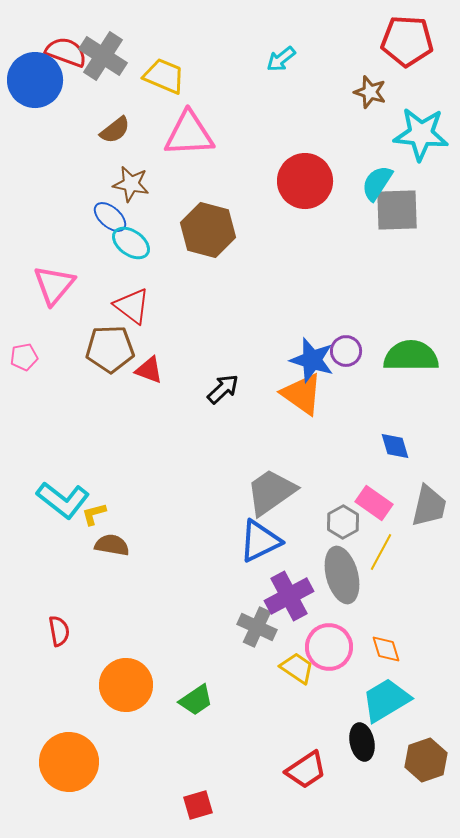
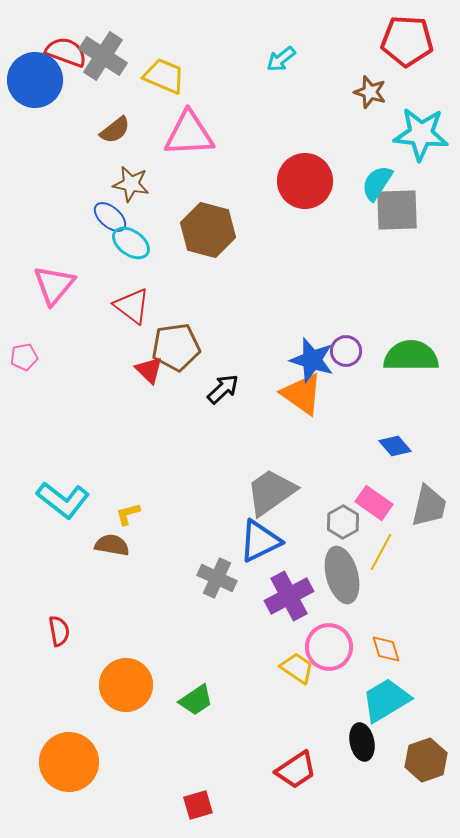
brown pentagon at (110, 349): moved 66 px right, 2 px up; rotated 6 degrees counterclockwise
red triangle at (149, 370): rotated 24 degrees clockwise
blue diamond at (395, 446): rotated 24 degrees counterclockwise
yellow L-shape at (94, 514): moved 34 px right
gray cross at (257, 627): moved 40 px left, 49 px up
red trapezoid at (306, 770): moved 10 px left
